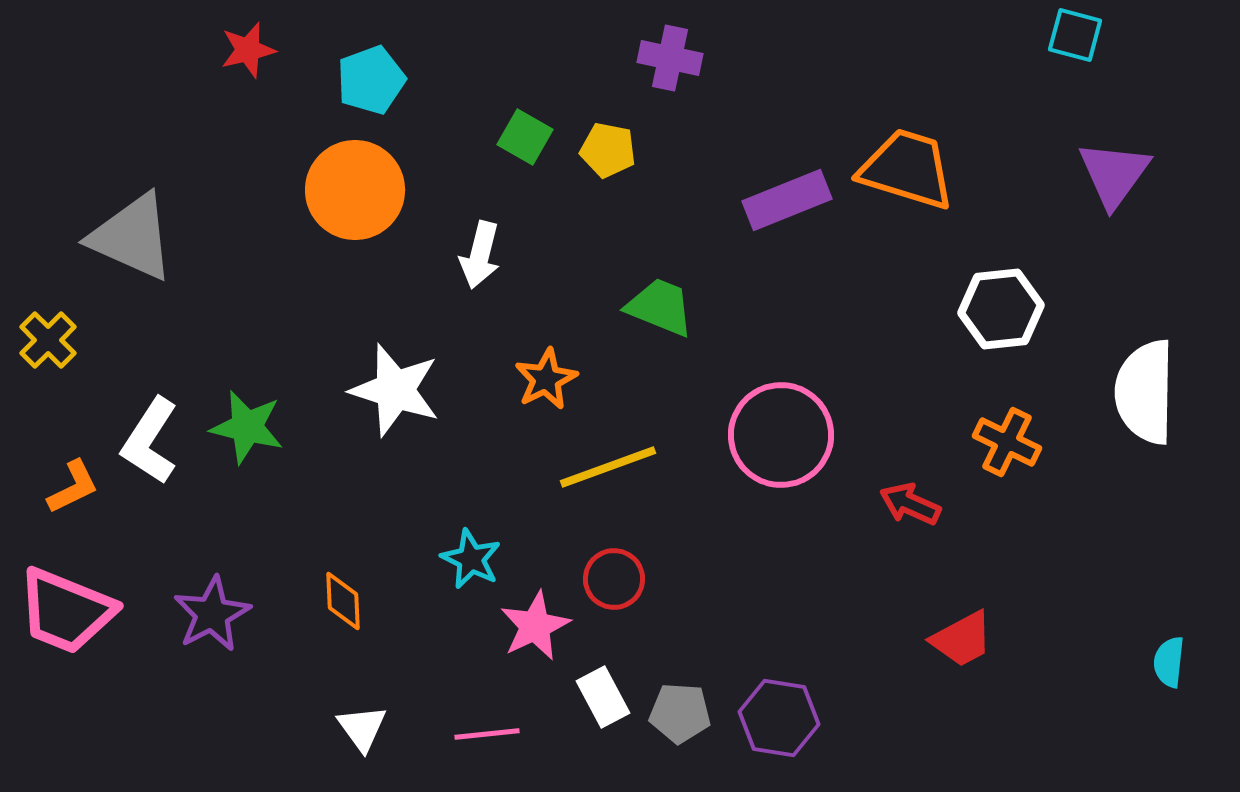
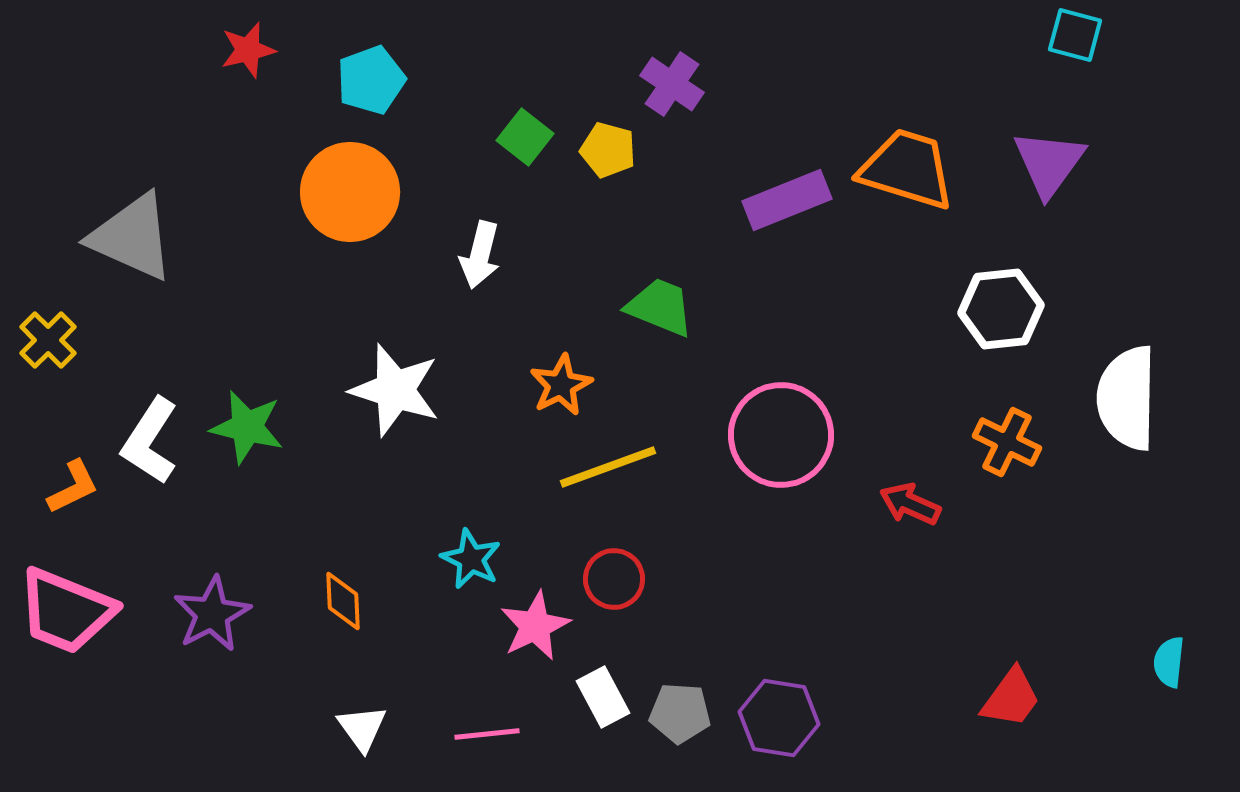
purple cross: moved 2 px right, 26 px down; rotated 22 degrees clockwise
green square: rotated 8 degrees clockwise
yellow pentagon: rotated 4 degrees clockwise
purple triangle: moved 65 px left, 11 px up
orange circle: moved 5 px left, 2 px down
orange star: moved 15 px right, 6 px down
white semicircle: moved 18 px left, 6 px down
red trapezoid: moved 49 px right, 59 px down; rotated 26 degrees counterclockwise
